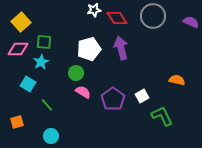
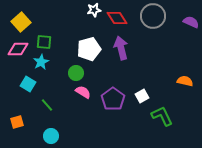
orange semicircle: moved 8 px right, 1 px down
